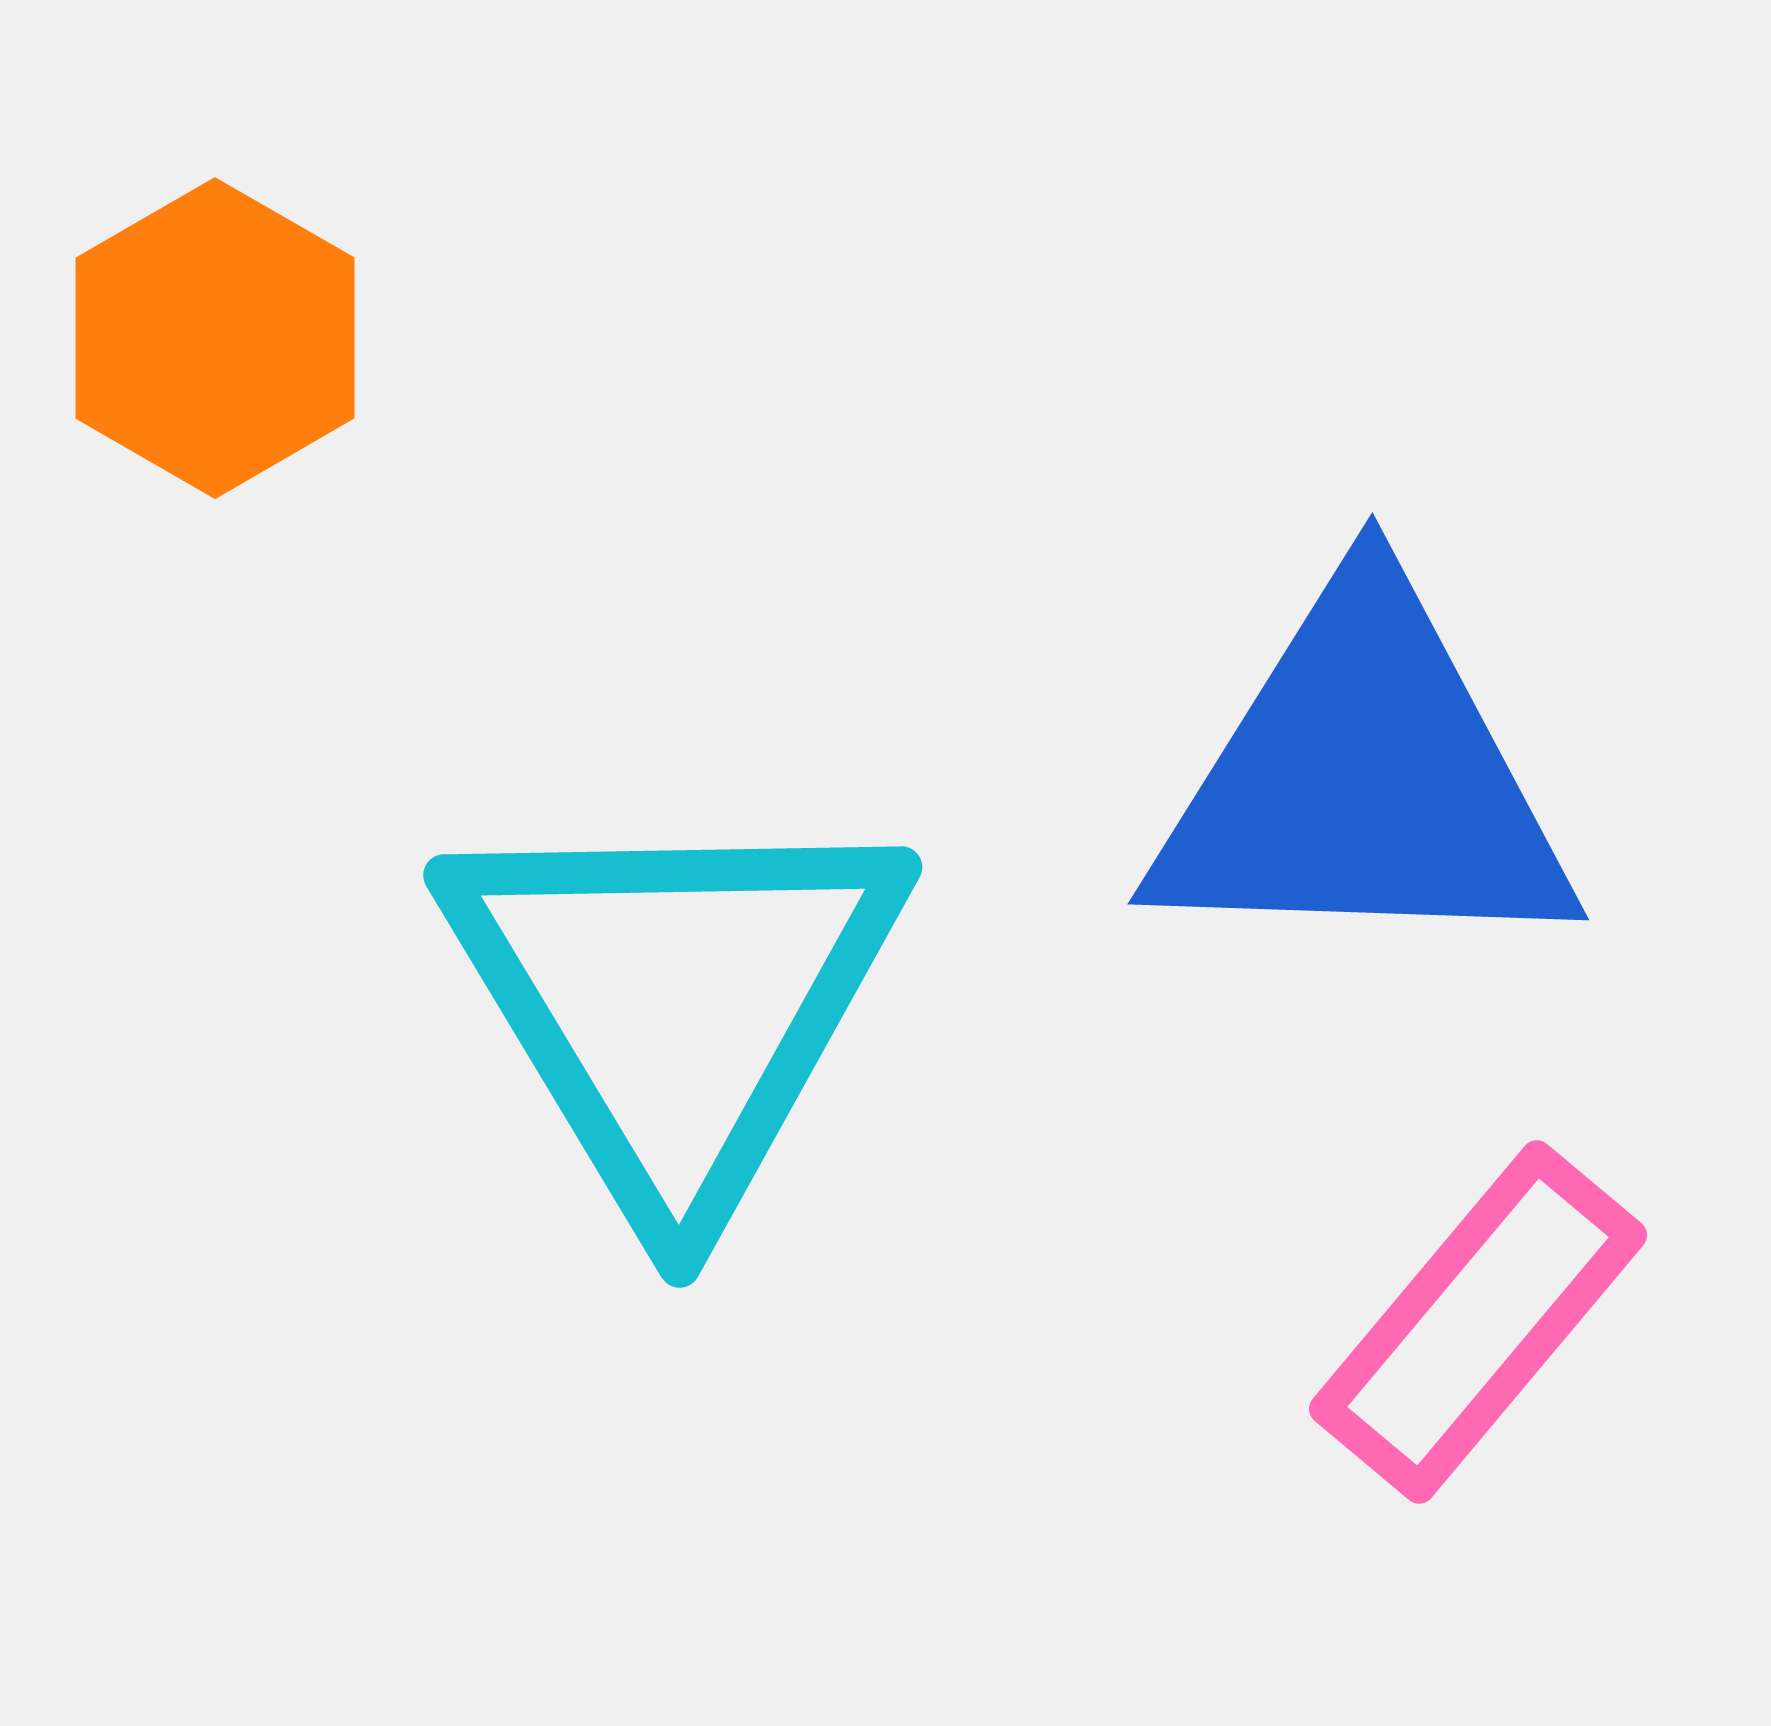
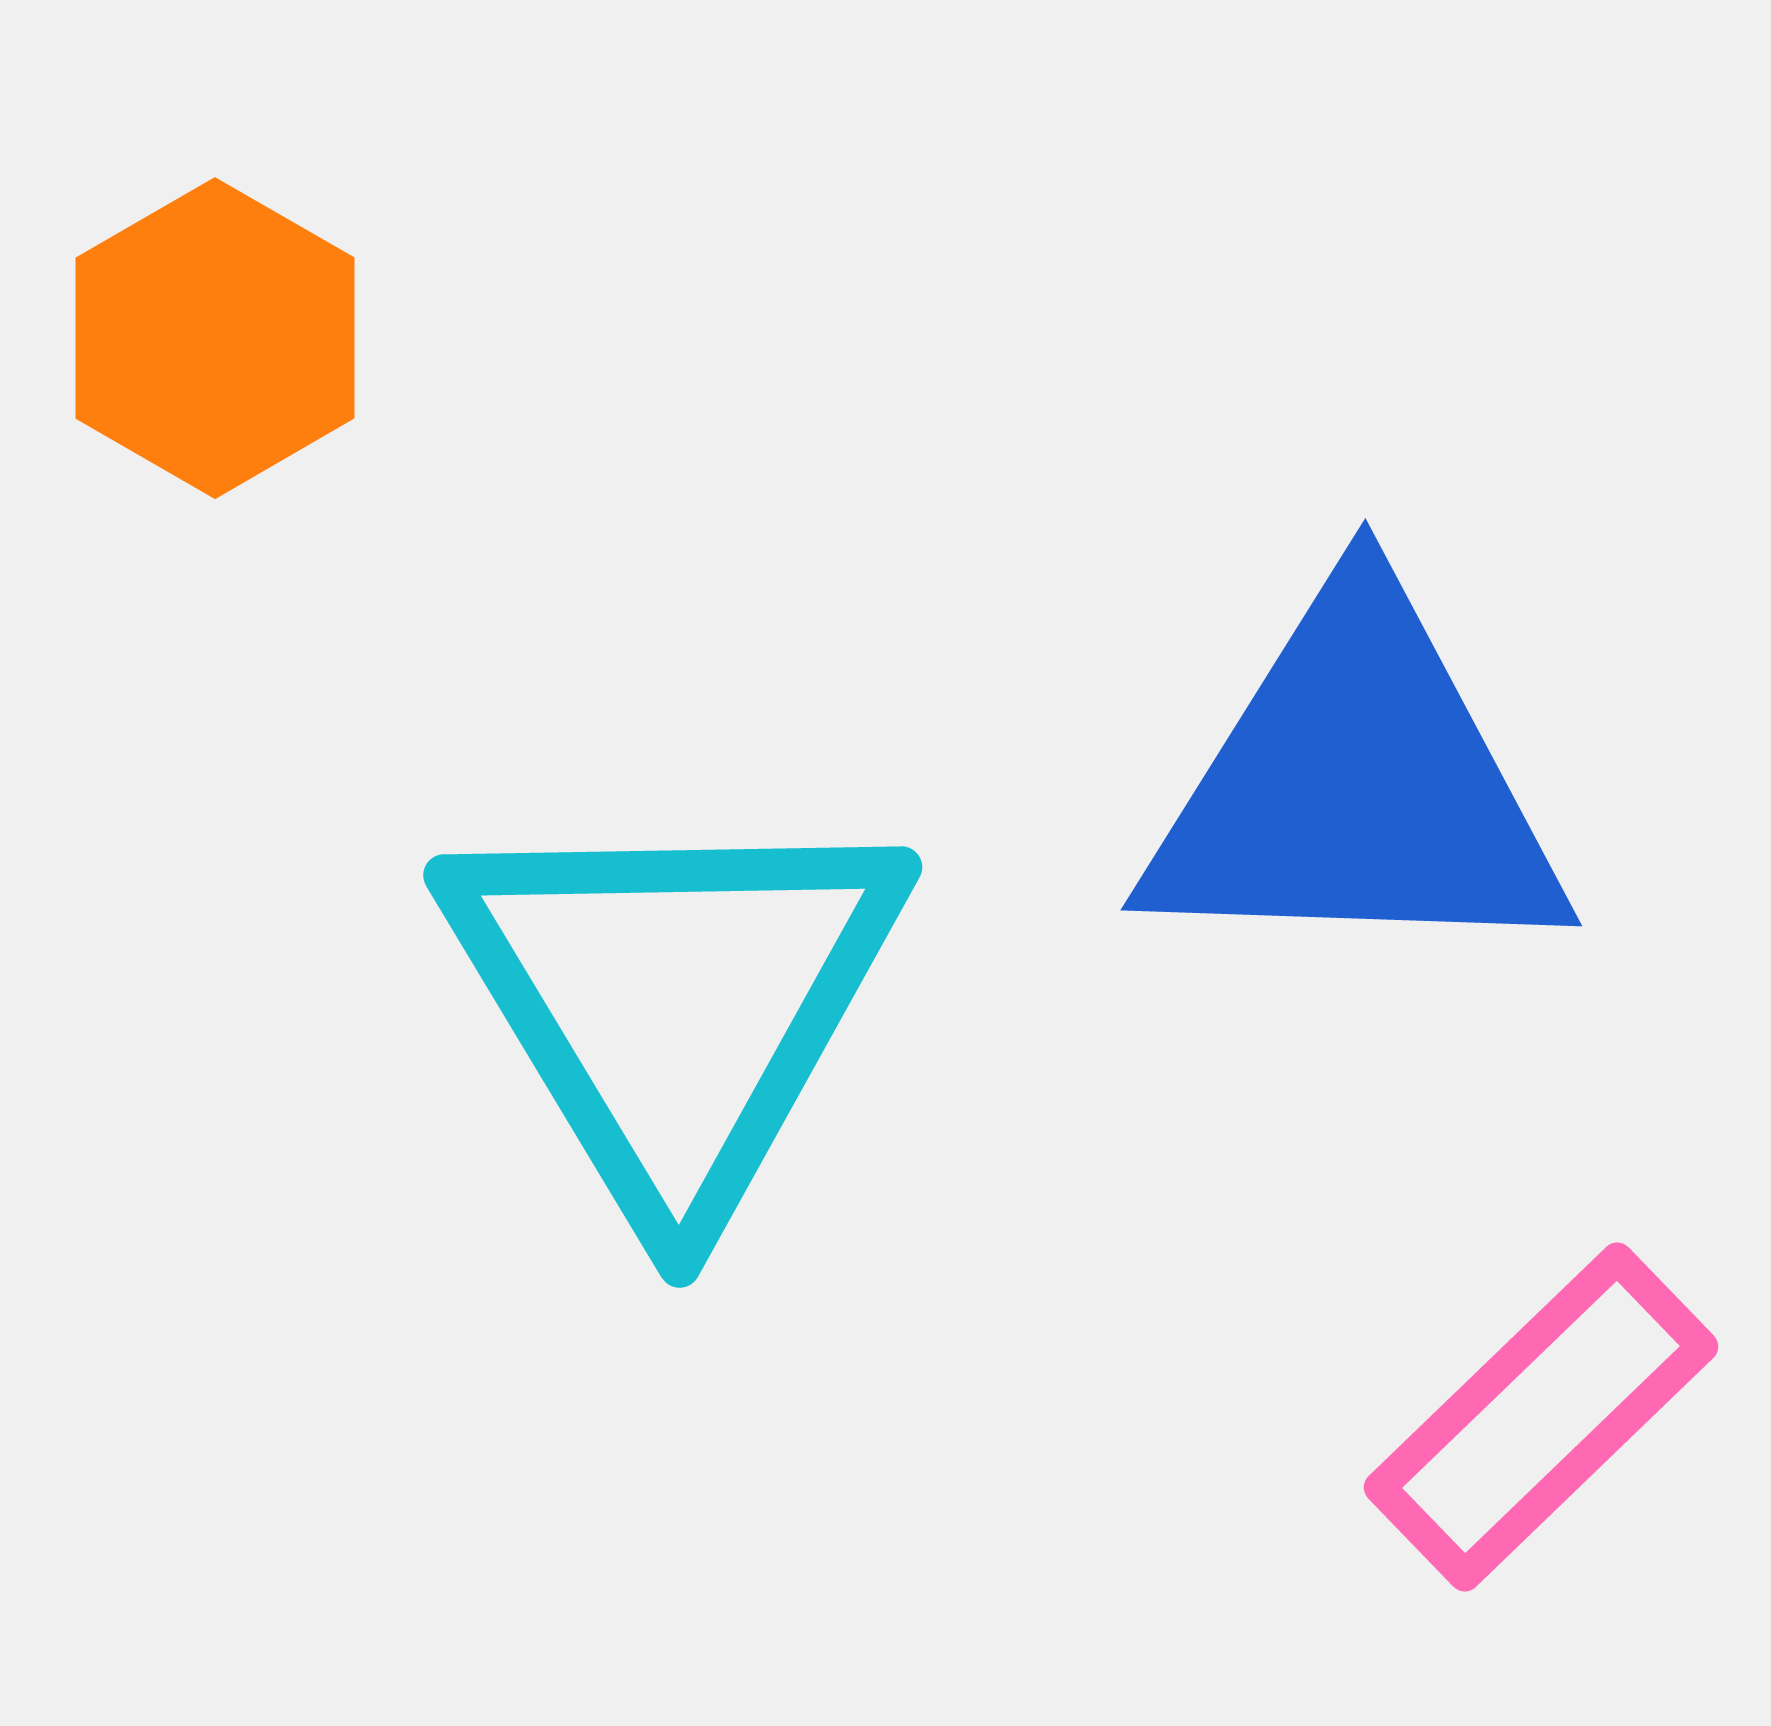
blue triangle: moved 7 px left, 6 px down
pink rectangle: moved 63 px right, 95 px down; rotated 6 degrees clockwise
